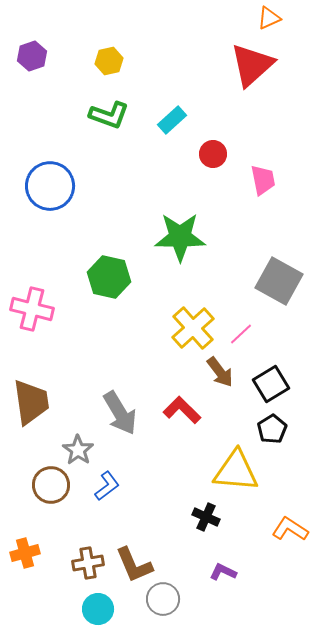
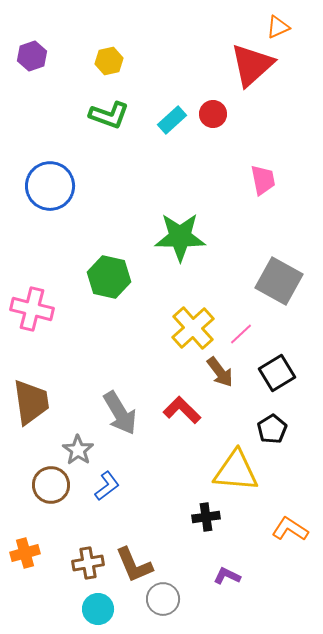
orange triangle: moved 9 px right, 9 px down
red circle: moved 40 px up
black square: moved 6 px right, 11 px up
black cross: rotated 32 degrees counterclockwise
purple L-shape: moved 4 px right, 4 px down
